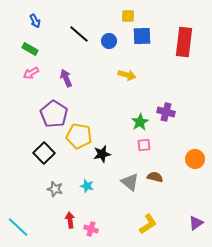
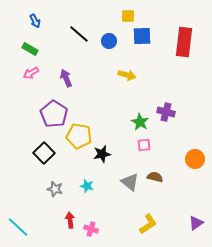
green star: rotated 12 degrees counterclockwise
